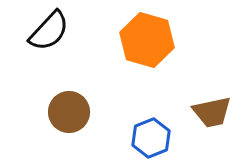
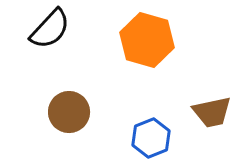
black semicircle: moved 1 px right, 2 px up
